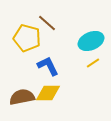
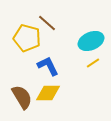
brown semicircle: rotated 70 degrees clockwise
